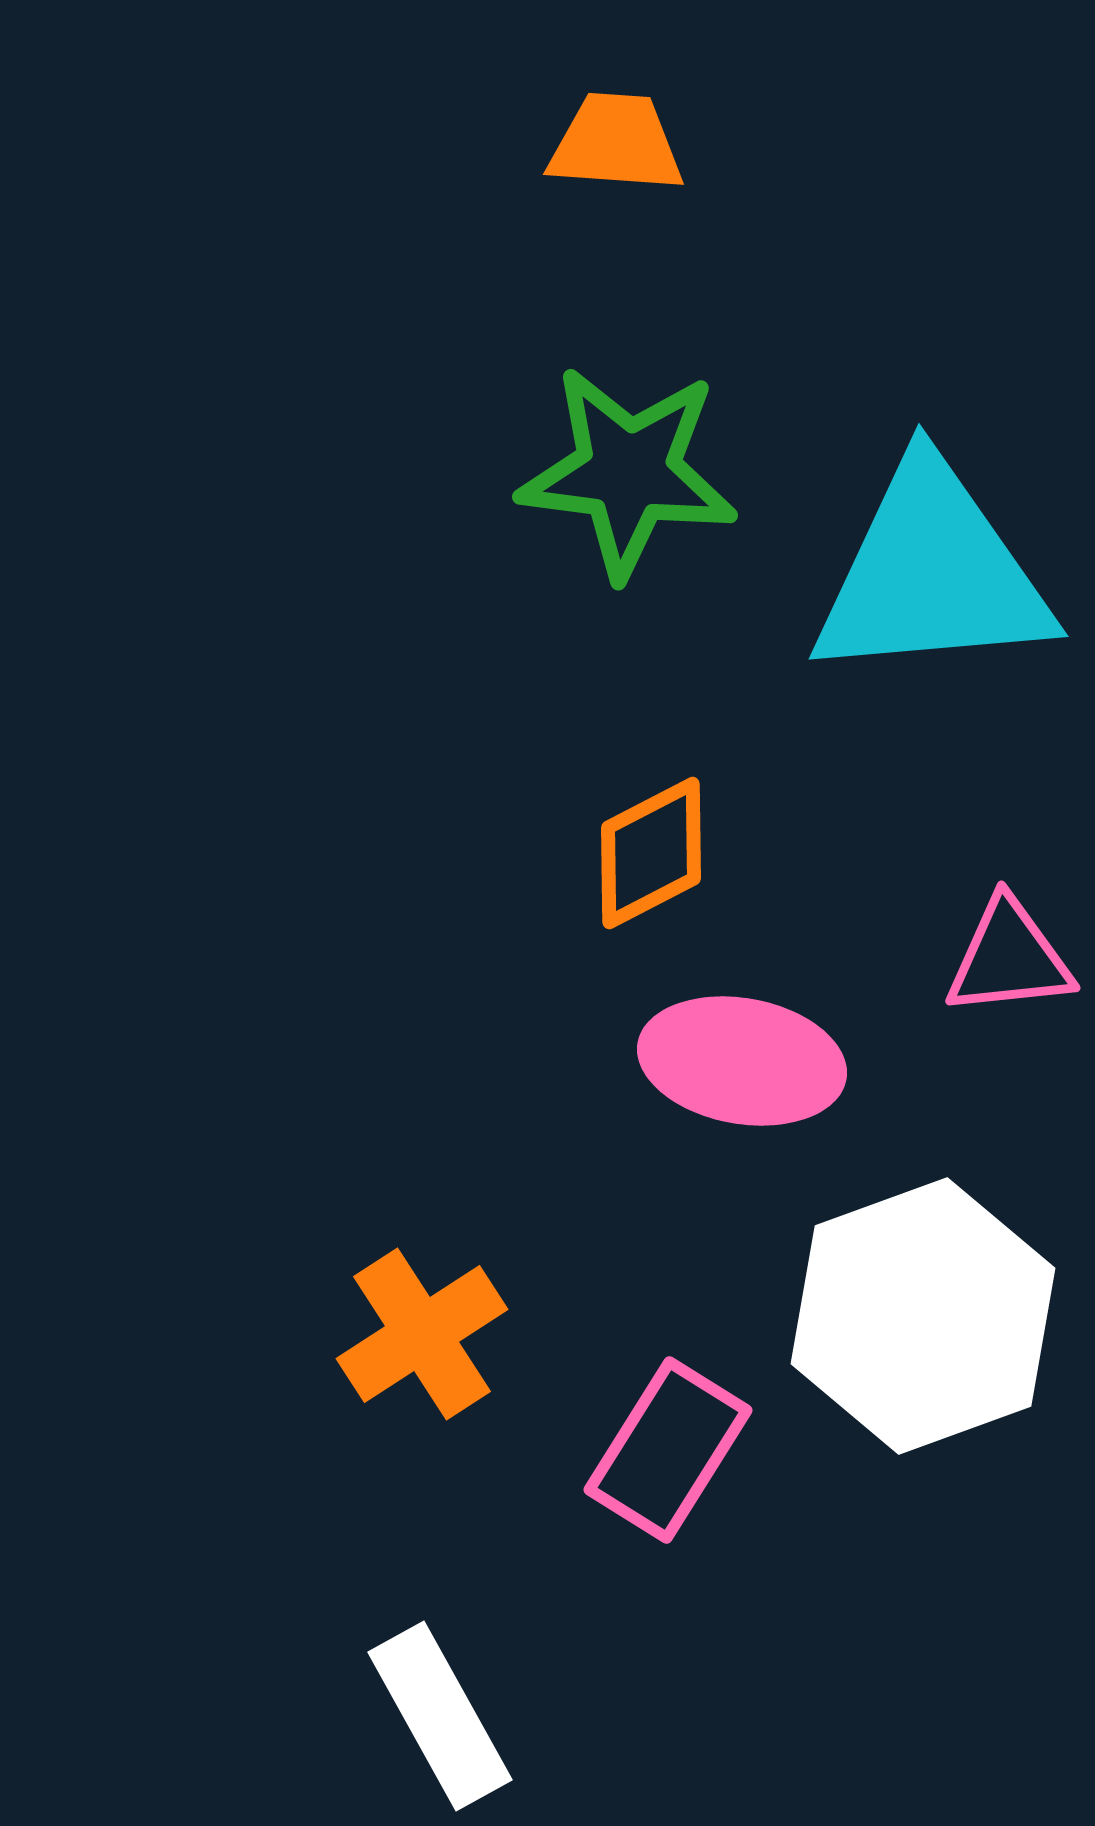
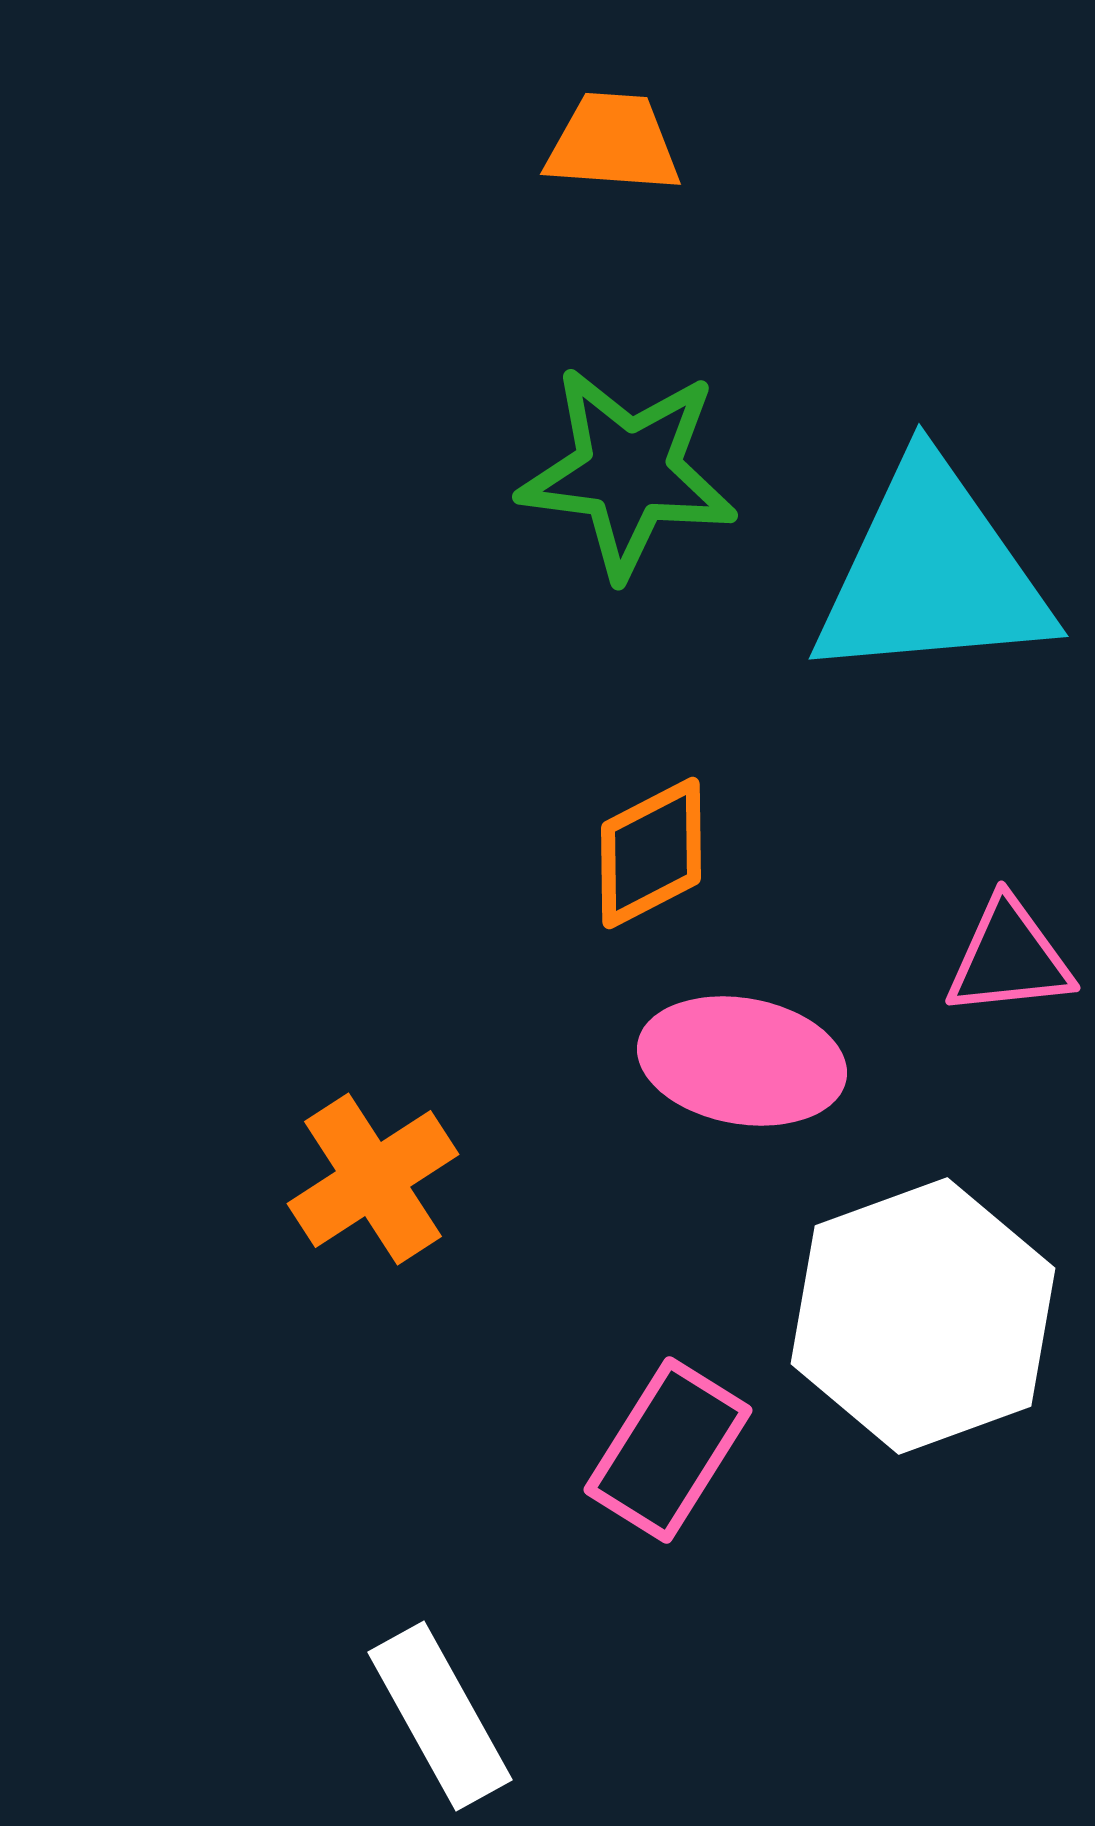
orange trapezoid: moved 3 px left
orange cross: moved 49 px left, 155 px up
